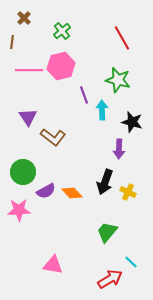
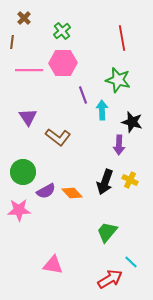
red line: rotated 20 degrees clockwise
pink hexagon: moved 2 px right, 3 px up; rotated 12 degrees clockwise
purple line: moved 1 px left
brown L-shape: moved 5 px right
purple arrow: moved 4 px up
yellow cross: moved 2 px right, 12 px up
